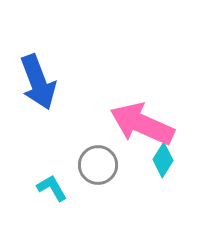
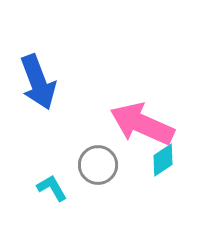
cyan diamond: rotated 24 degrees clockwise
